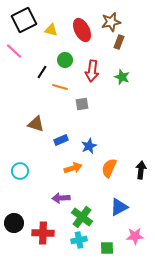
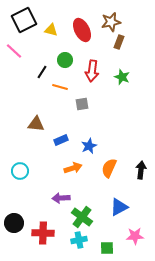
brown triangle: rotated 12 degrees counterclockwise
